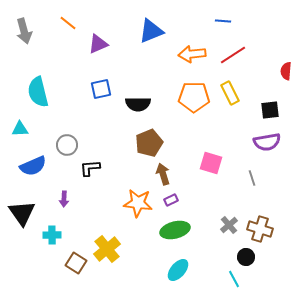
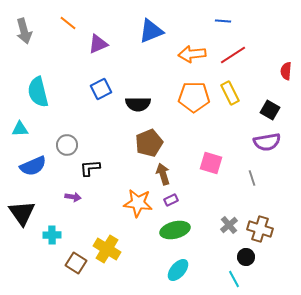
blue square: rotated 15 degrees counterclockwise
black square: rotated 36 degrees clockwise
purple arrow: moved 9 px right, 2 px up; rotated 84 degrees counterclockwise
yellow cross: rotated 20 degrees counterclockwise
